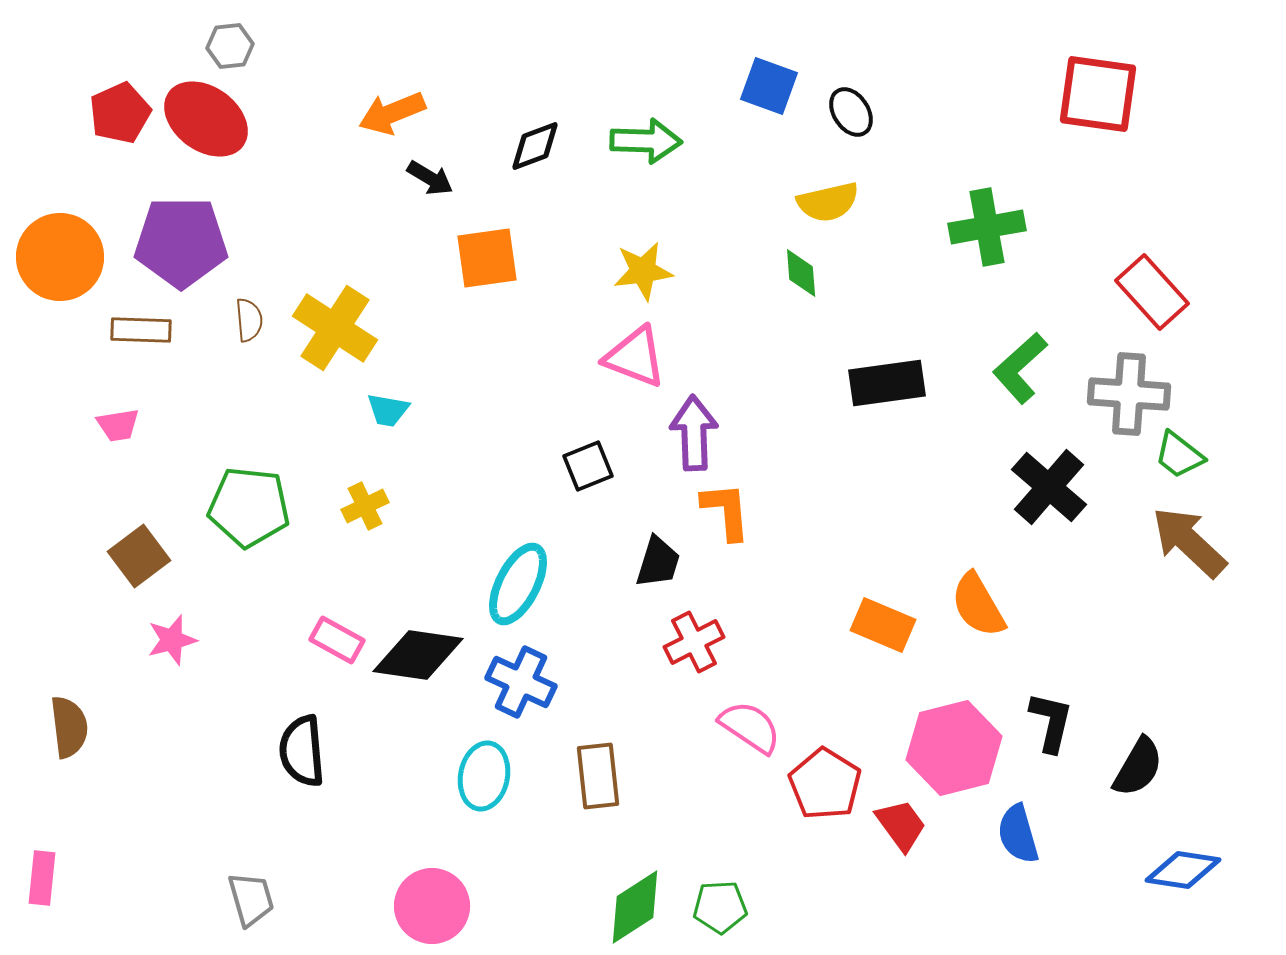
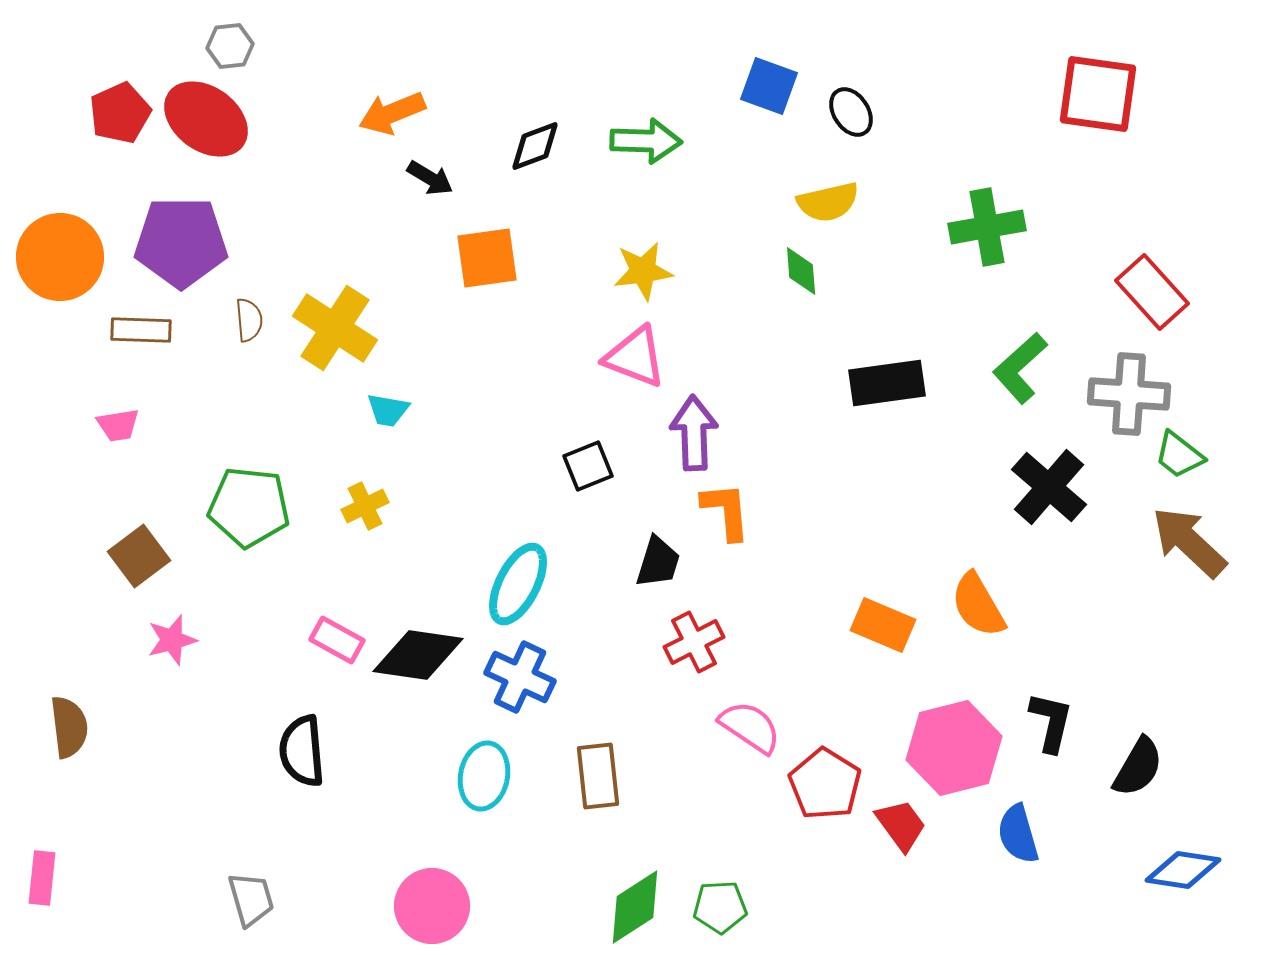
green diamond at (801, 273): moved 2 px up
blue cross at (521, 682): moved 1 px left, 5 px up
